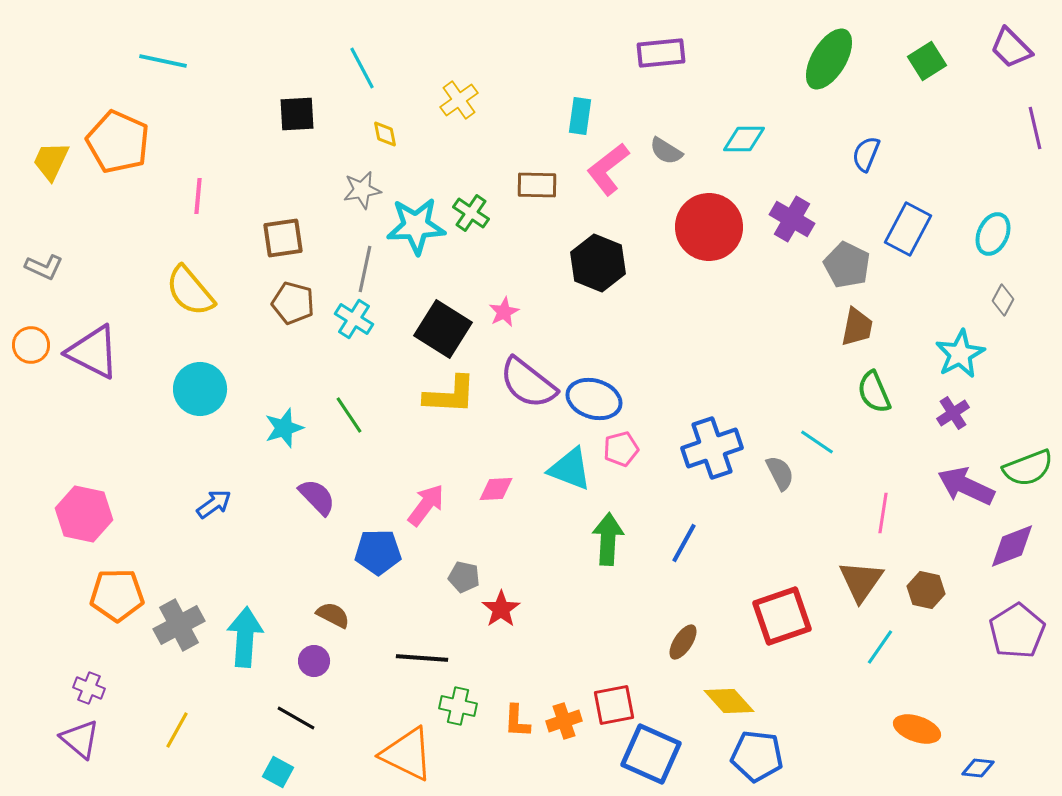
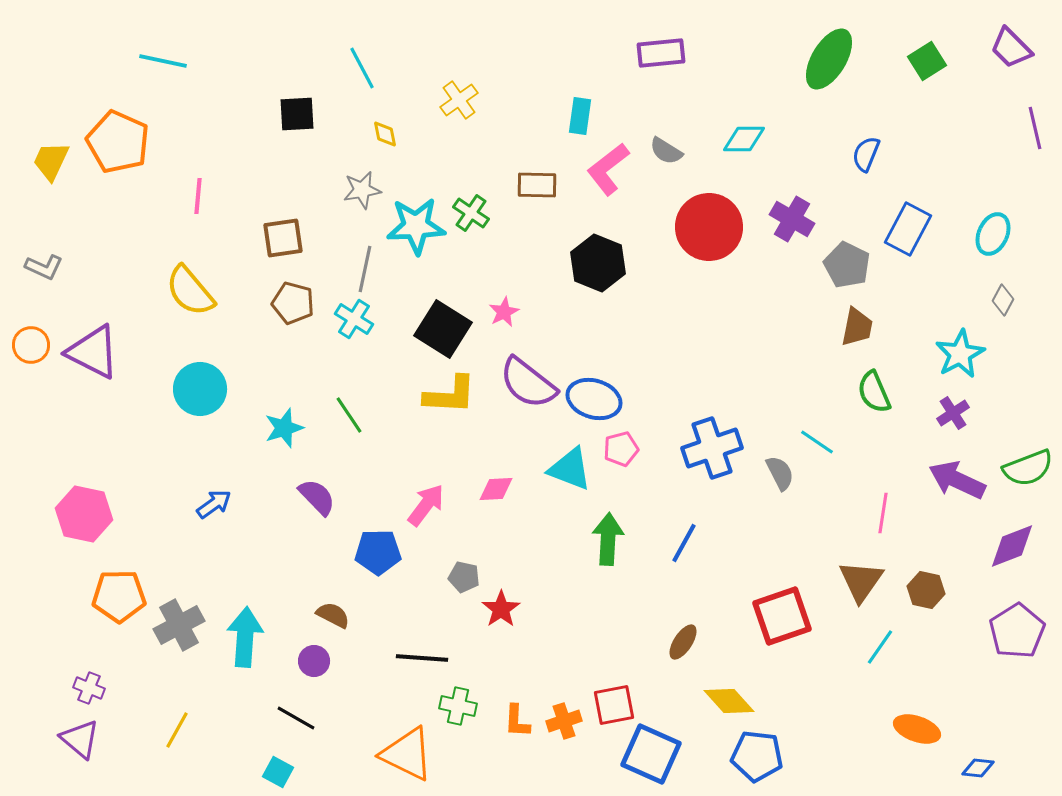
purple arrow at (966, 486): moved 9 px left, 6 px up
orange pentagon at (117, 595): moved 2 px right, 1 px down
